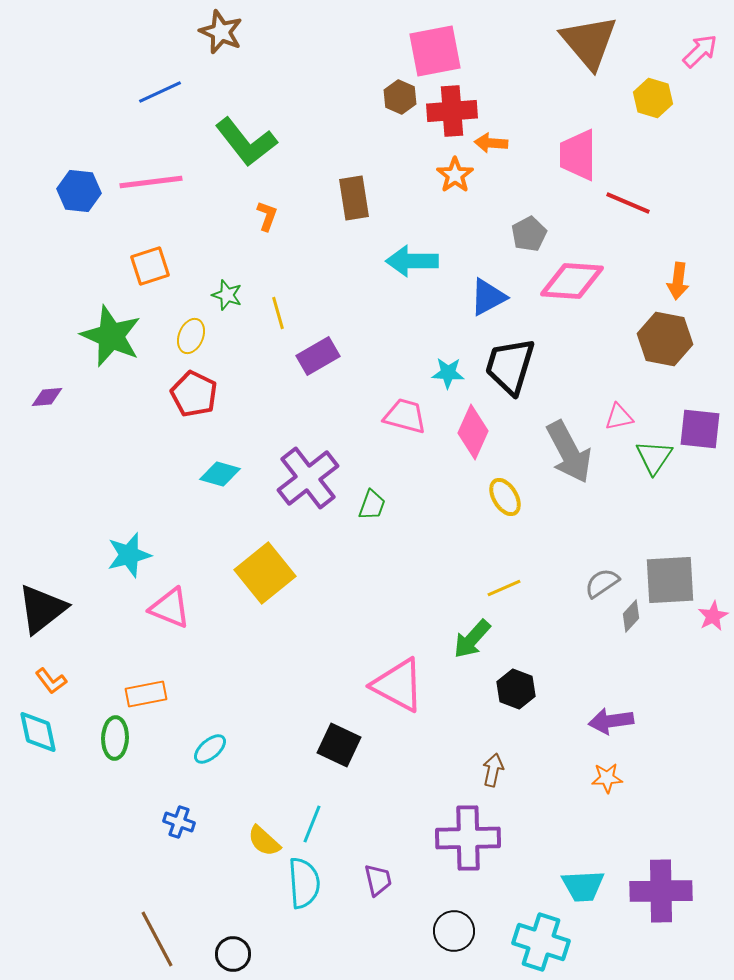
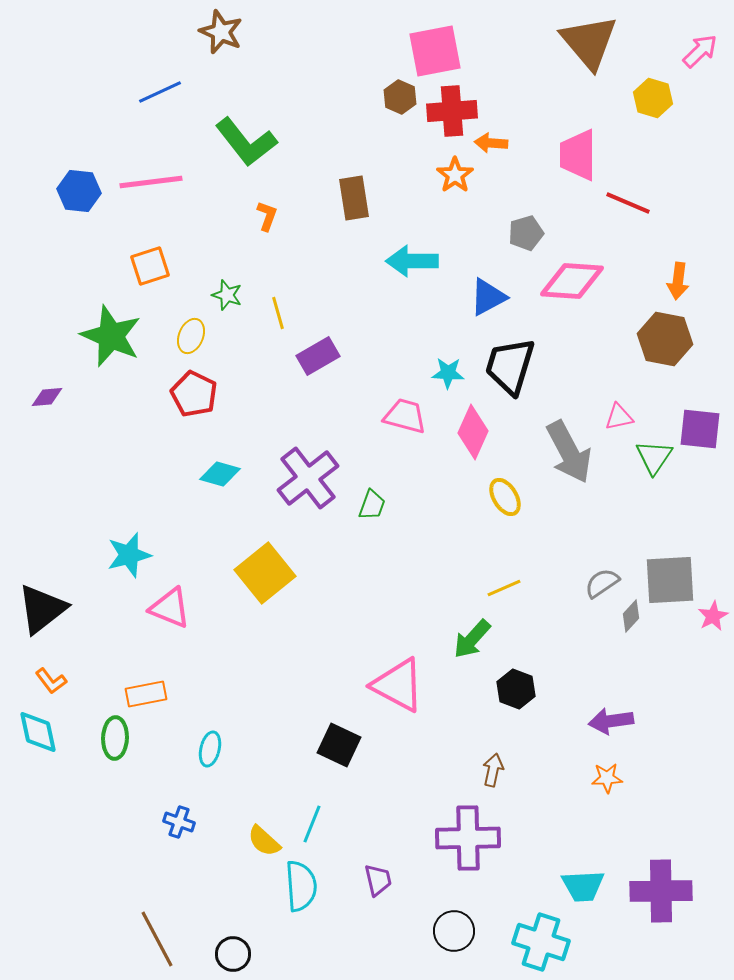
gray pentagon at (529, 234): moved 3 px left, 1 px up; rotated 12 degrees clockwise
cyan ellipse at (210, 749): rotated 36 degrees counterclockwise
cyan semicircle at (304, 883): moved 3 px left, 3 px down
